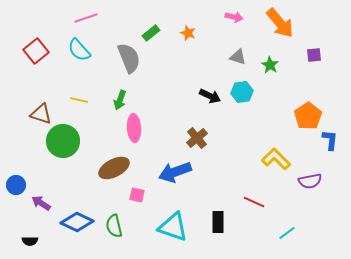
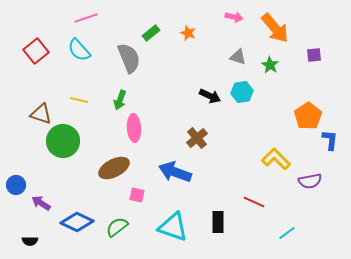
orange arrow: moved 5 px left, 5 px down
blue arrow: rotated 40 degrees clockwise
green semicircle: moved 3 px right, 1 px down; rotated 65 degrees clockwise
